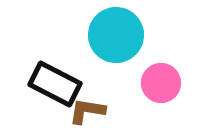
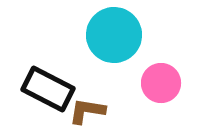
cyan circle: moved 2 px left
black rectangle: moved 7 px left, 5 px down
